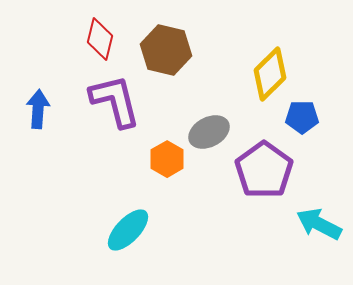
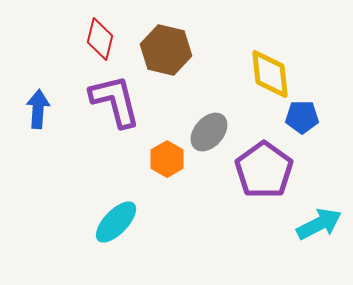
yellow diamond: rotated 52 degrees counterclockwise
gray ellipse: rotated 21 degrees counterclockwise
cyan arrow: rotated 126 degrees clockwise
cyan ellipse: moved 12 px left, 8 px up
